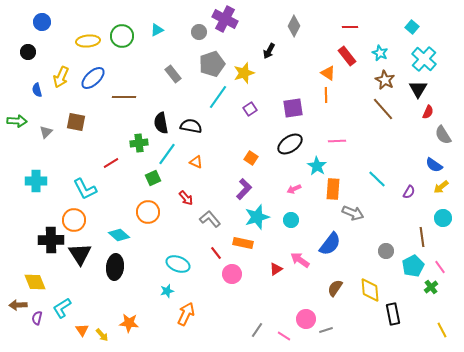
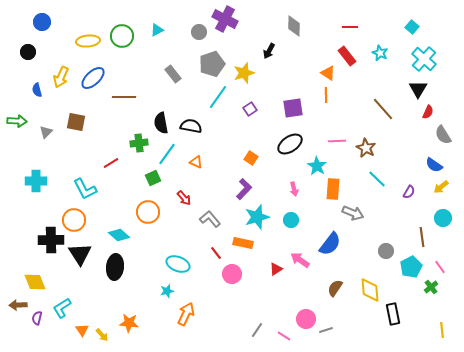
gray diamond at (294, 26): rotated 25 degrees counterclockwise
brown star at (385, 80): moved 19 px left, 68 px down
pink arrow at (294, 189): rotated 80 degrees counterclockwise
red arrow at (186, 198): moved 2 px left
cyan pentagon at (413, 266): moved 2 px left, 1 px down
yellow line at (442, 330): rotated 21 degrees clockwise
